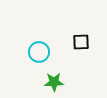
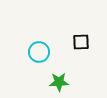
green star: moved 5 px right
